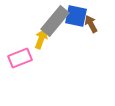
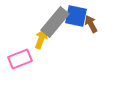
gray rectangle: moved 1 px down
pink rectangle: moved 1 px down
